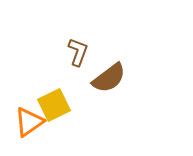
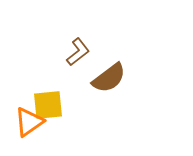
brown L-shape: rotated 32 degrees clockwise
yellow square: moved 6 px left; rotated 20 degrees clockwise
